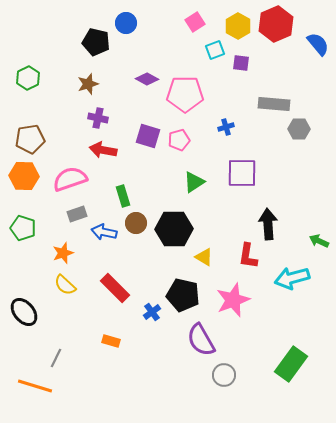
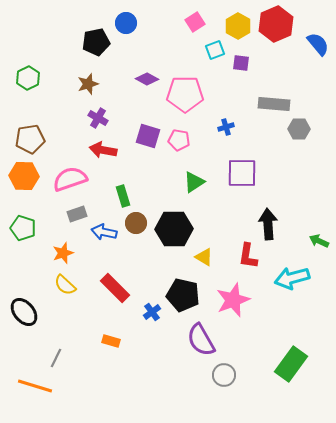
black pentagon at (96, 42): rotated 24 degrees counterclockwise
purple cross at (98, 118): rotated 18 degrees clockwise
pink pentagon at (179, 140): rotated 25 degrees clockwise
